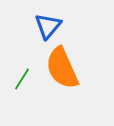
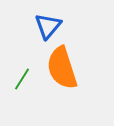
orange semicircle: rotated 6 degrees clockwise
